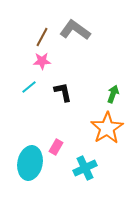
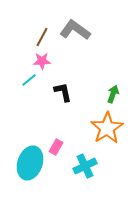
cyan line: moved 7 px up
cyan ellipse: rotated 8 degrees clockwise
cyan cross: moved 2 px up
